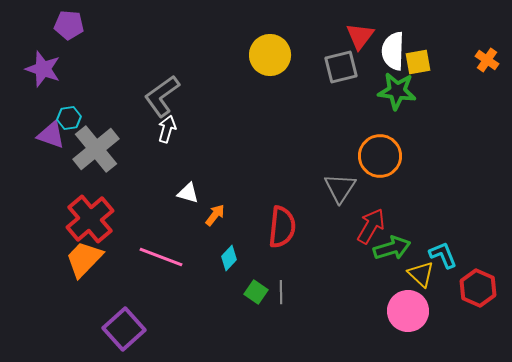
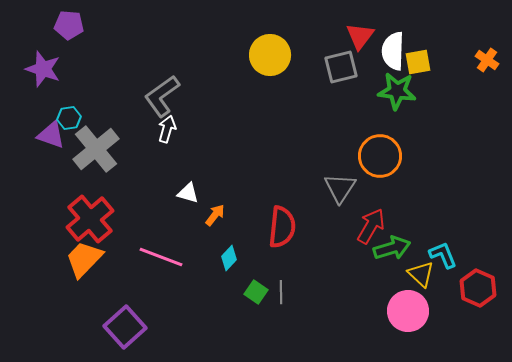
purple square: moved 1 px right, 2 px up
